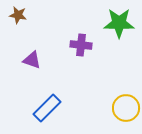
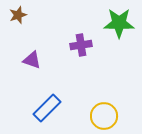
brown star: rotated 30 degrees counterclockwise
purple cross: rotated 15 degrees counterclockwise
yellow circle: moved 22 px left, 8 px down
